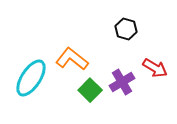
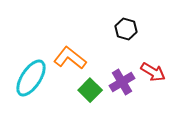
orange L-shape: moved 2 px left, 1 px up
red arrow: moved 2 px left, 4 px down
